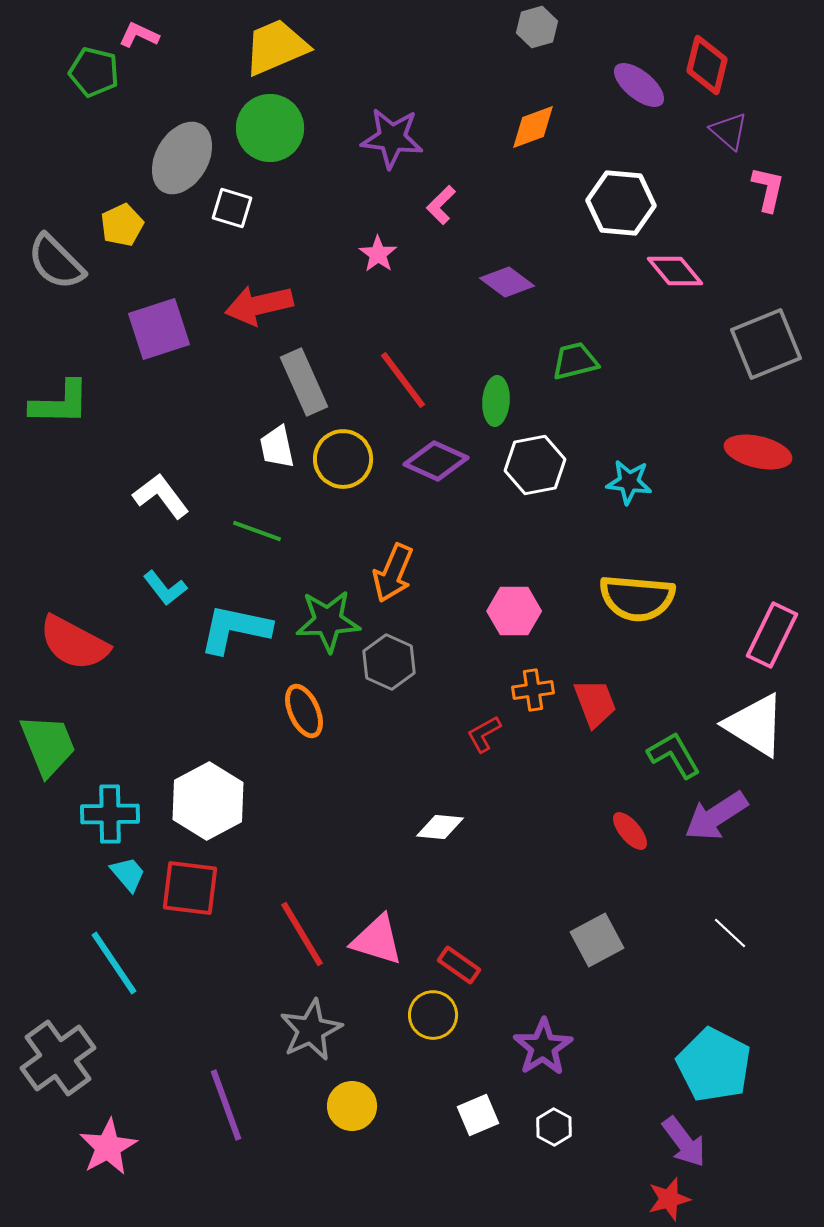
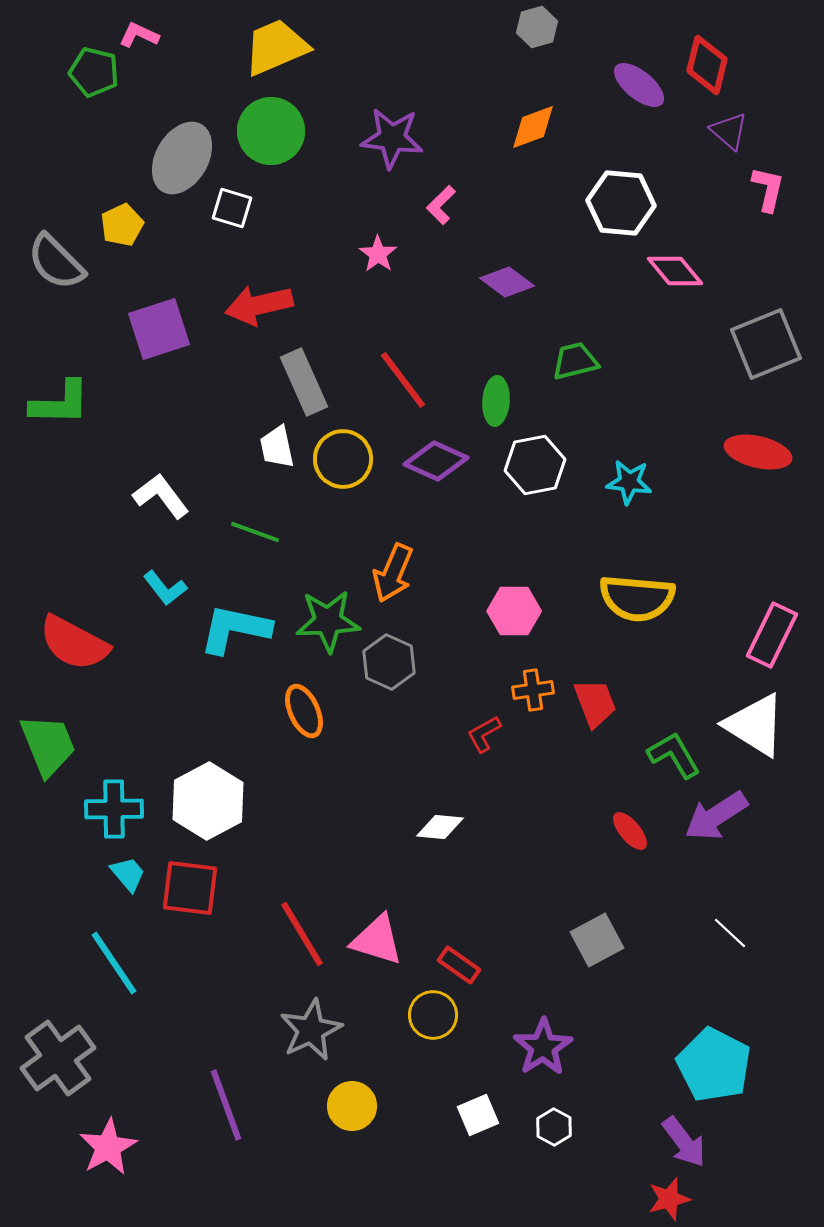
green circle at (270, 128): moved 1 px right, 3 px down
green line at (257, 531): moved 2 px left, 1 px down
cyan cross at (110, 814): moved 4 px right, 5 px up
